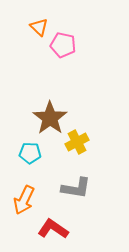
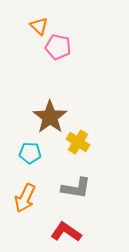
orange triangle: moved 1 px up
pink pentagon: moved 5 px left, 2 px down
brown star: moved 1 px up
yellow cross: moved 1 px right; rotated 30 degrees counterclockwise
orange arrow: moved 1 px right, 2 px up
red L-shape: moved 13 px right, 3 px down
